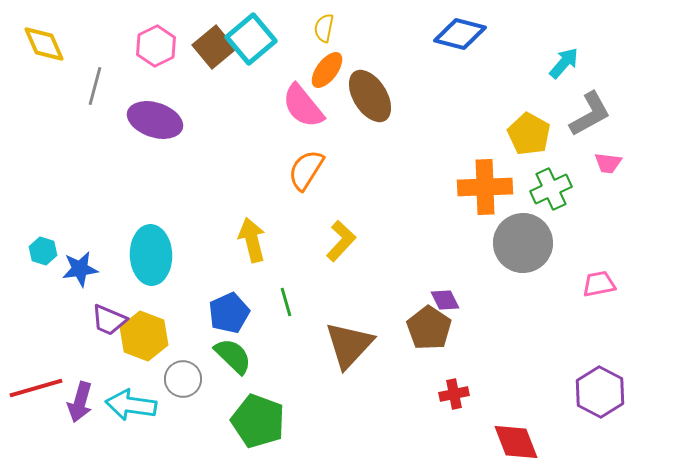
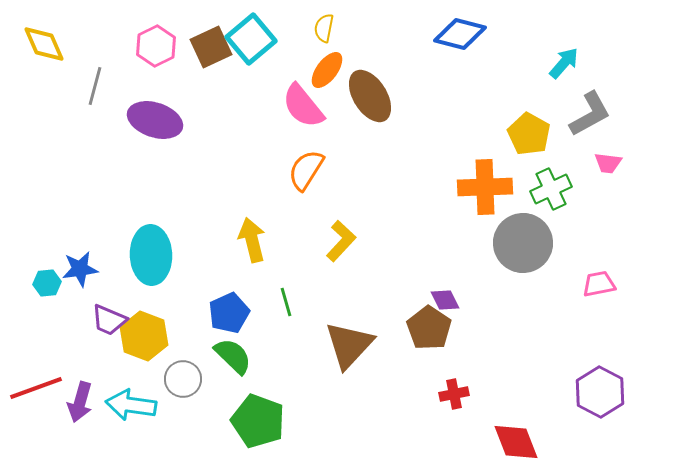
brown square at (214, 47): moved 3 px left; rotated 15 degrees clockwise
cyan hexagon at (43, 251): moved 4 px right, 32 px down; rotated 24 degrees counterclockwise
red line at (36, 388): rotated 4 degrees counterclockwise
